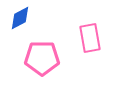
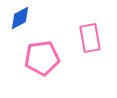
pink pentagon: rotated 8 degrees counterclockwise
